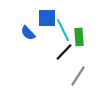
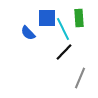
cyan line: moved 1 px up
green rectangle: moved 19 px up
gray line: moved 2 px right, 2 px down; rotated 10 degrees counterclockwise
